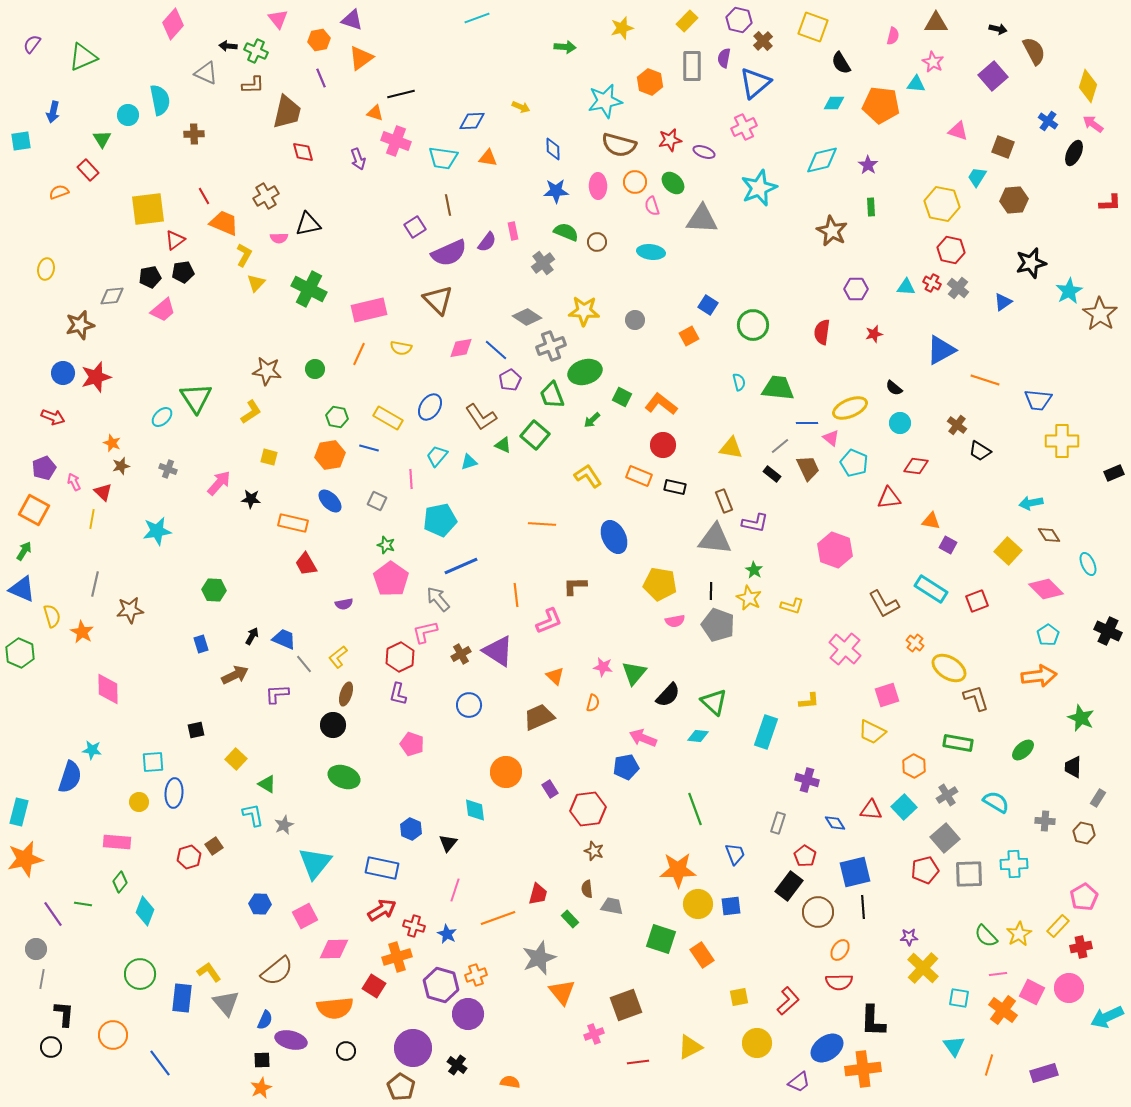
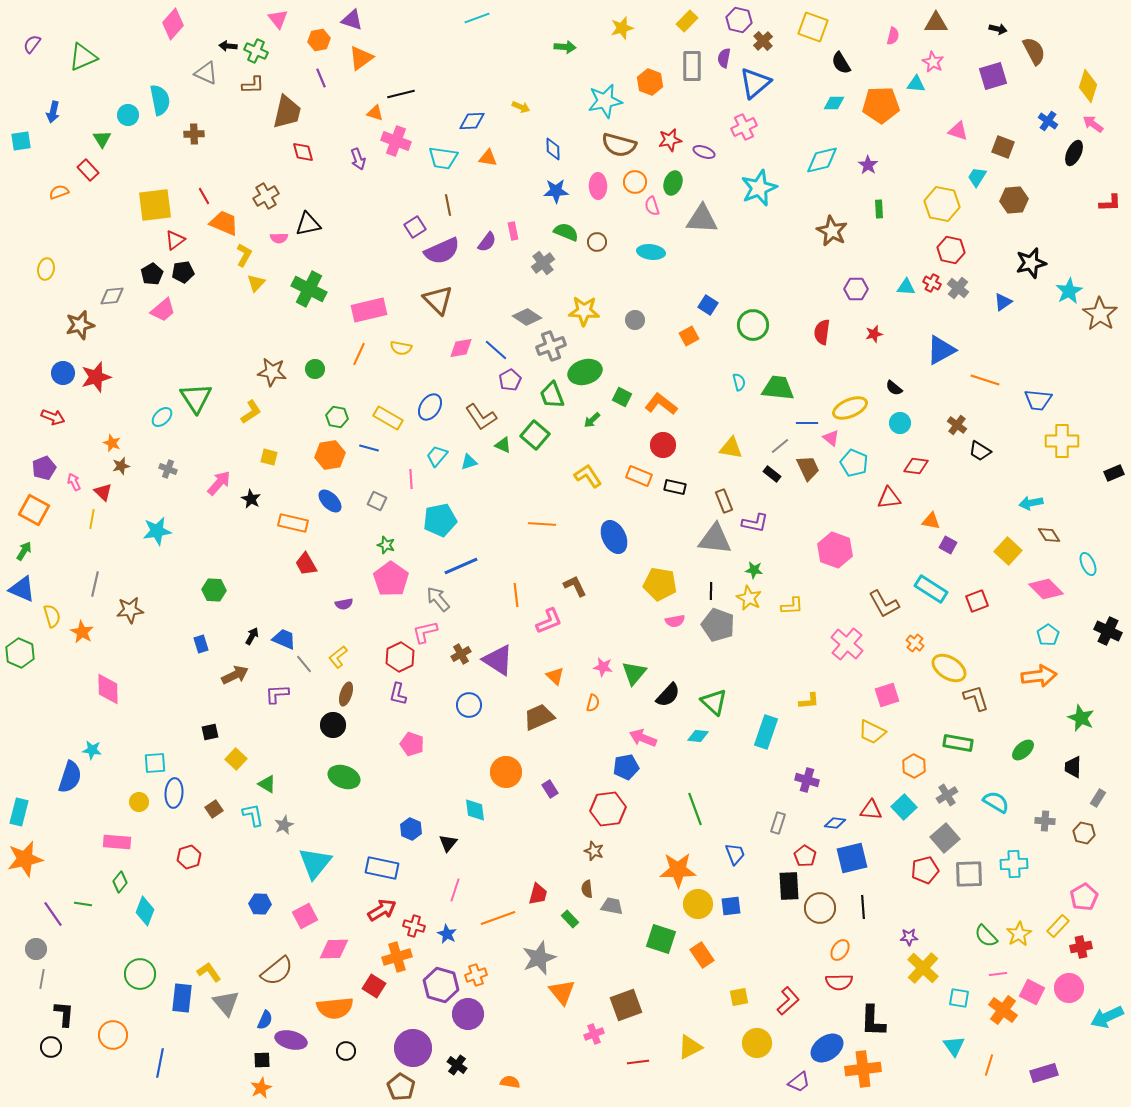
purple square at (993, 76): rotated 24 degrees clockwise
orange pentagon at (881, 105): rotated 9 degrees counterclockwise
green ellipse at (673, 183): rotated 65 degrees clockwise
green rectangle at (871, 207): moved 8 px right, 2 px down
yellow square at (148, 209): moved 7 px right, 4 px up
purple semicircle at (449, 253): moved 7 px left, 2 px up
black pentagon at (150, 277): moved 2 px right, 3 px up; rotated 20 degrees counterclockwise
brown star at (267, 371): moved 5 px right, 1 px down
black star at (251, 499): rotated 24 degrees clockwise
green star at (754, 570): rotated 24 degrees counterclockwise
brown L-shape at (575, 586): rotated 65 degrees clockwise
yellow L-shape at (792, 606): rotated 20 degrees counterclockwise
pink cross at (845, 649): moved 2 px right, 5 px up
purple triangle at (498, 651): moved 9 px down
black square at (196, 730): moved 14 px right, 2 px down
cyan square at (153, 762): moved 2 px right, 1 px down
red hexagon at (588, 809): moved 20 px right
blue diamond at (835, 823): rotated 50 degrees counterclockwise
brown square at (214, 846): moved 37 px up
blue square at (855, 872): moved 3 px left, 14 px up
black rectangle at (789, 886): rotated 40 degrees counterclockwise
brown circle at (818, 912): moved 2 px right, 4 px up
blue line at (160, 1063): rotated 48 degrees clockwise
